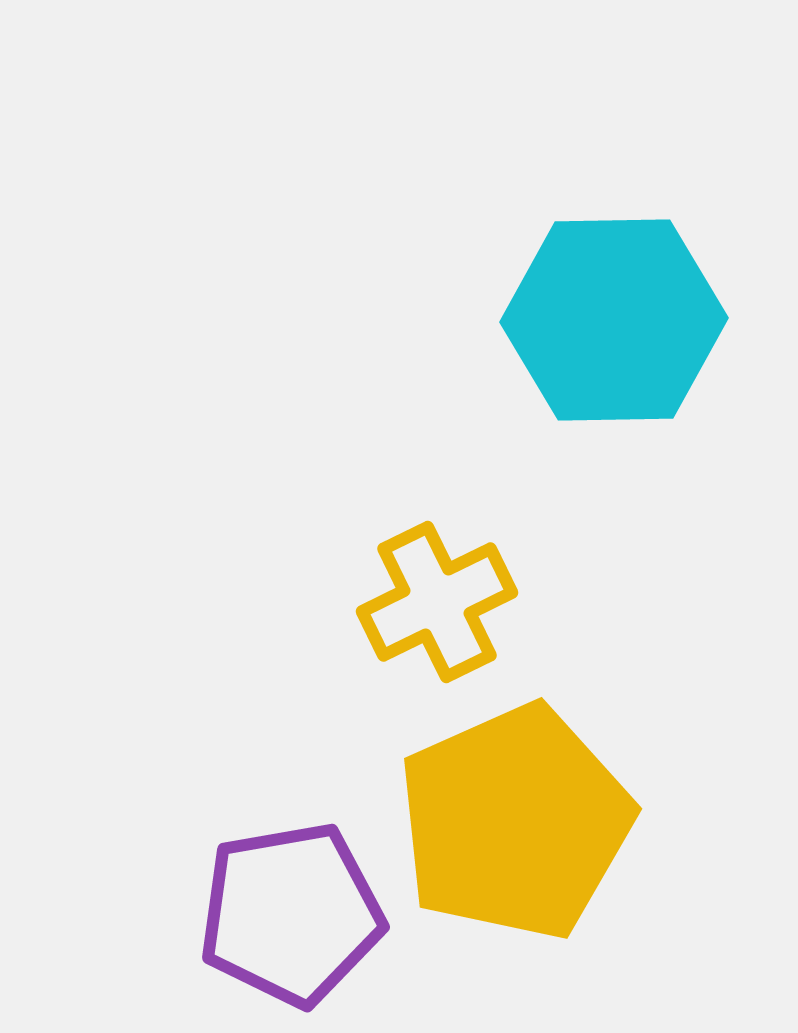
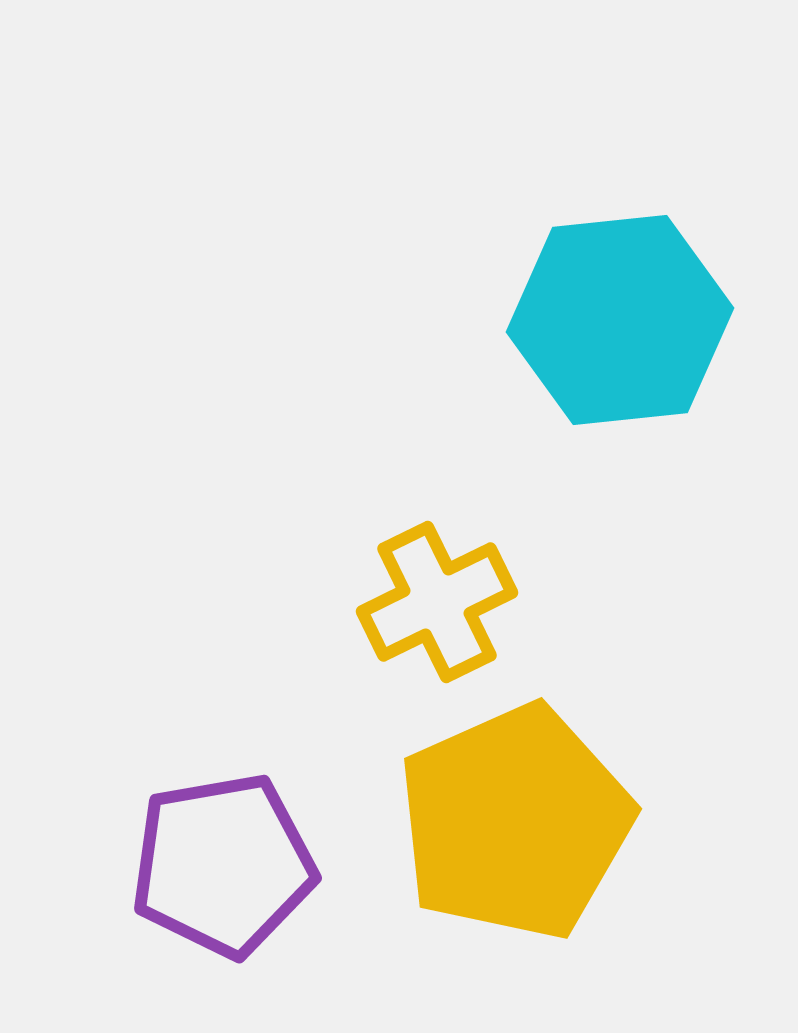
cyan hexagon: moved 6 px right; rotated 5 degrees counterclockwise
purple pentagon: moved 68 px left, 49 px up
